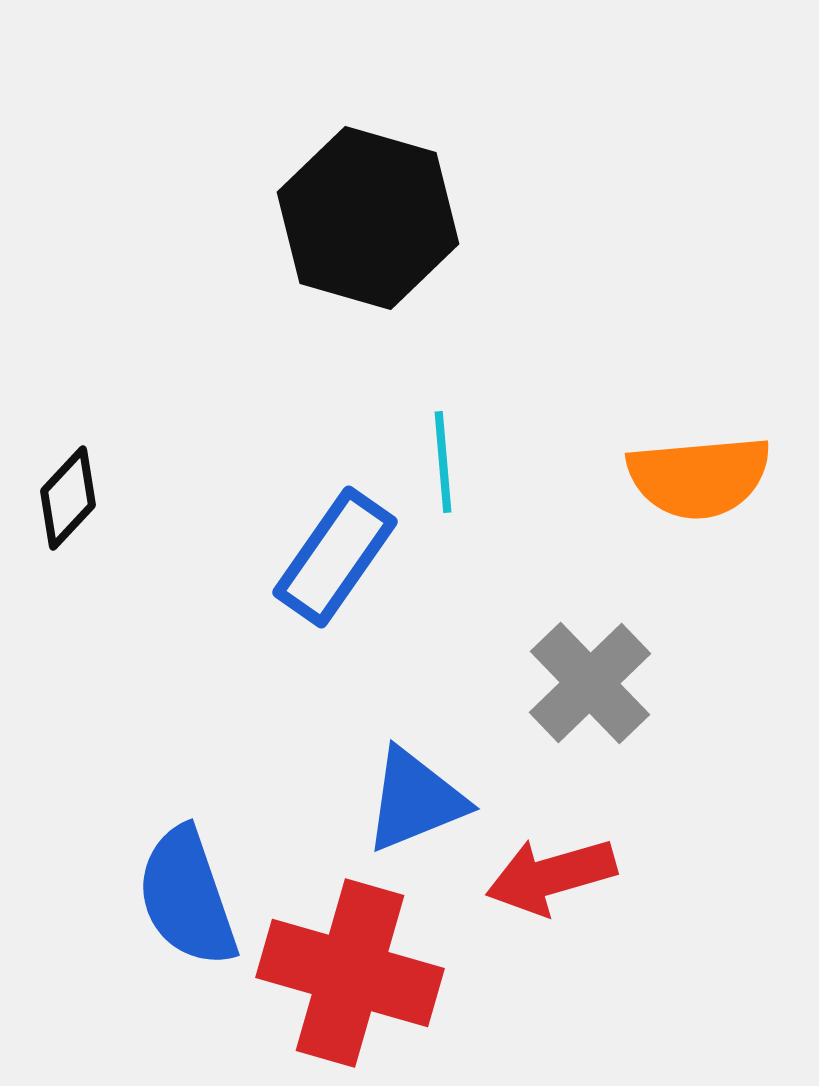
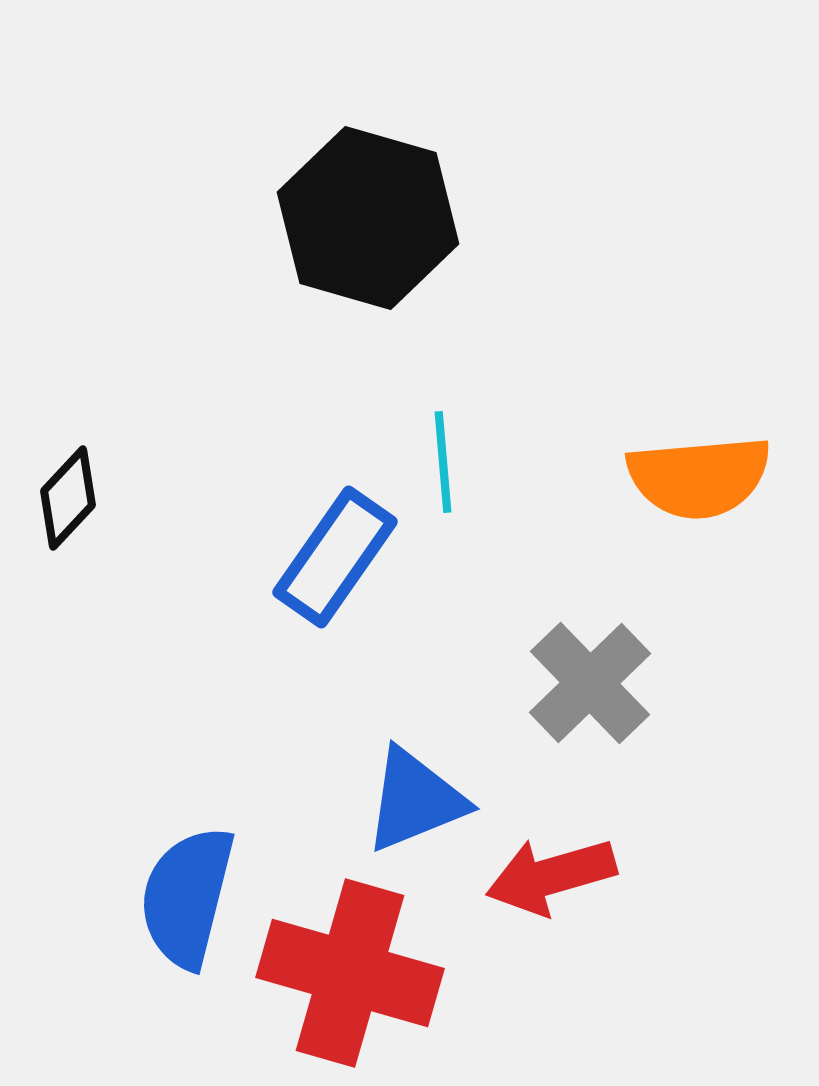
blue semicircle: rotated 33 degrees clockwise
